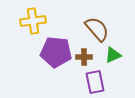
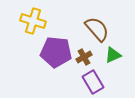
yellow cross: rotated 25 degrees clockwise
brown cross: rotated 28 degrees counterclockwise
purple rectangle: moved 2 px left; rotated 20 degrees counterclockwise
